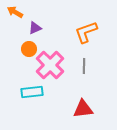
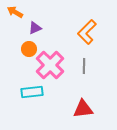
orange L-shape: moved 1 px right; rotated 25 degrees counterclockwise
